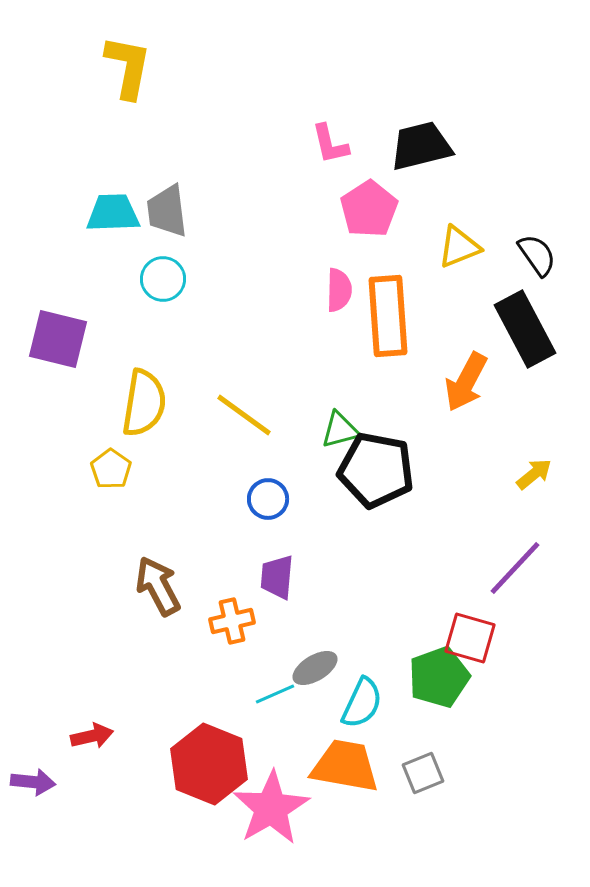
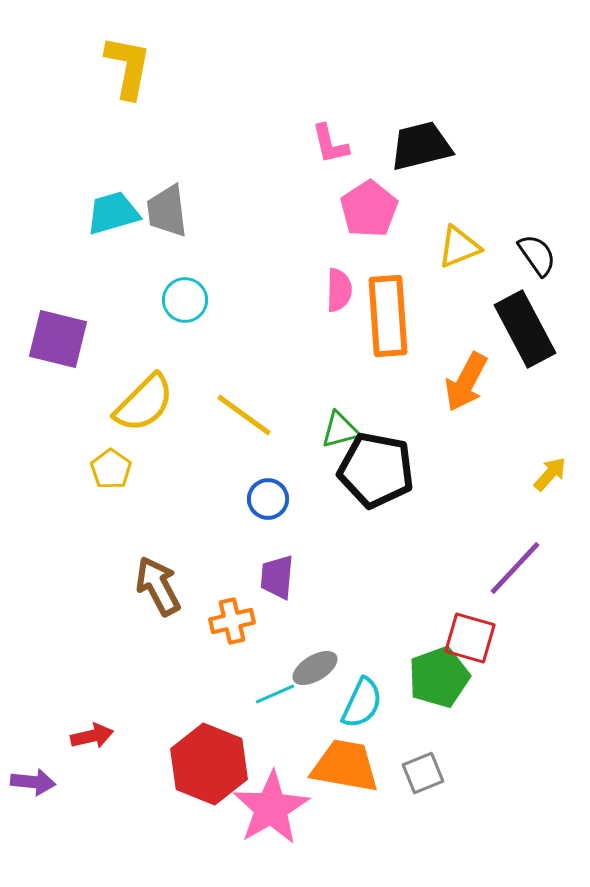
cyan trapezoid: rotated 14 degrees counterclockwise
cyan circle: moved 22 px right, 21 px down
yellow semicircle: rotated 36 degrees clockwise
yellow arrow: moved 16 px right; rotated 9 degrees counterclockwise
